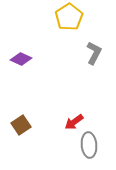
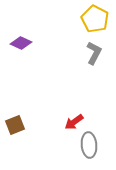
yellow pentagon: moved 26 px right, 2 px down; rotated 12 degrees counterclockwise
purple diamond: moved 16 px up
brown square: moved 6 px left; rotated 12 degrees clockwise
